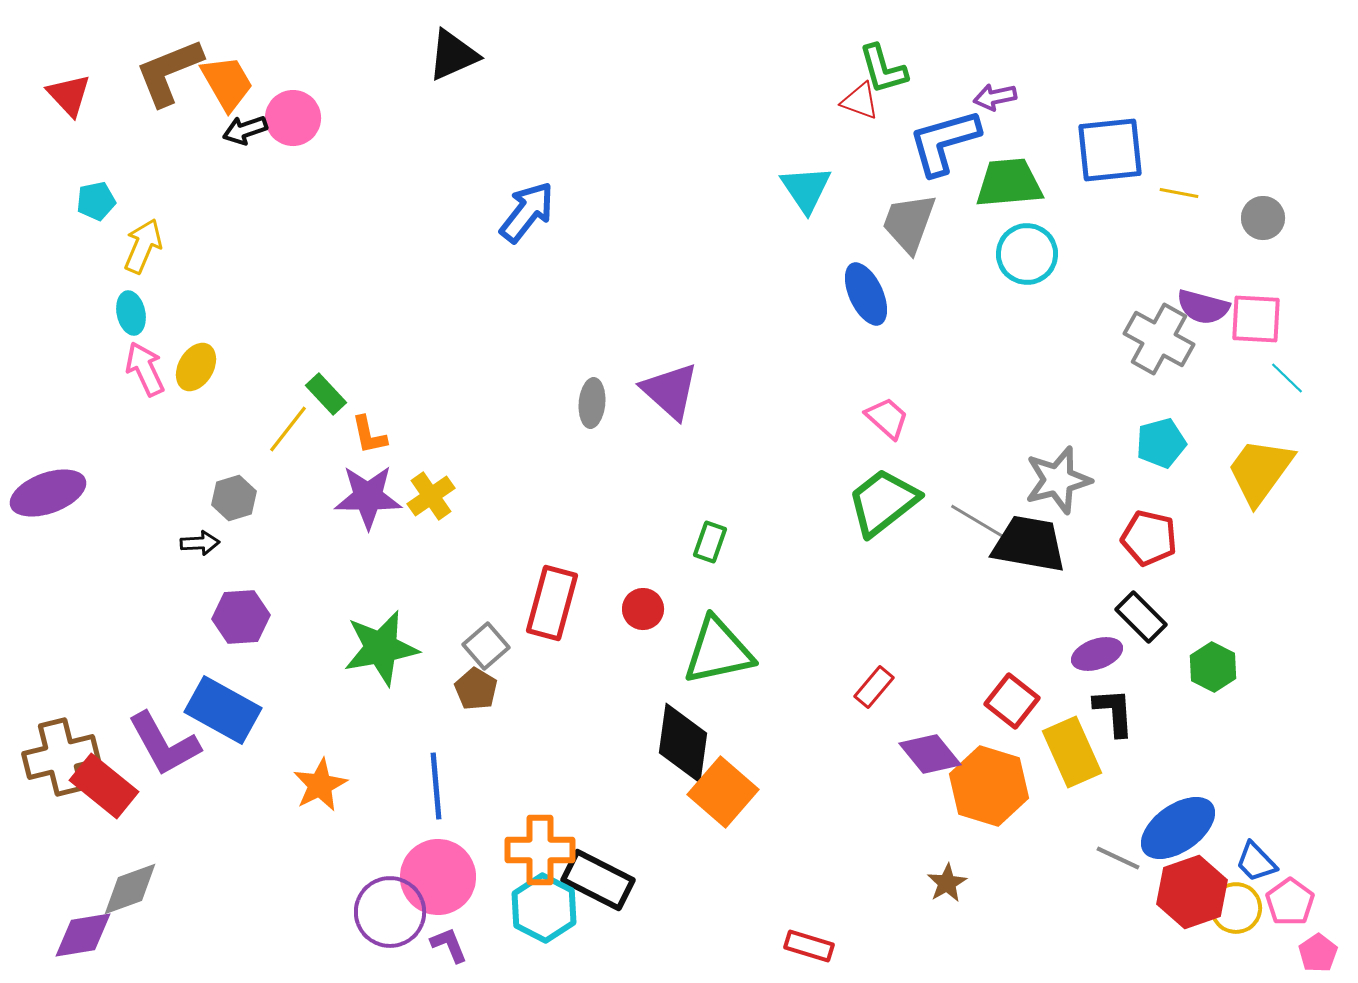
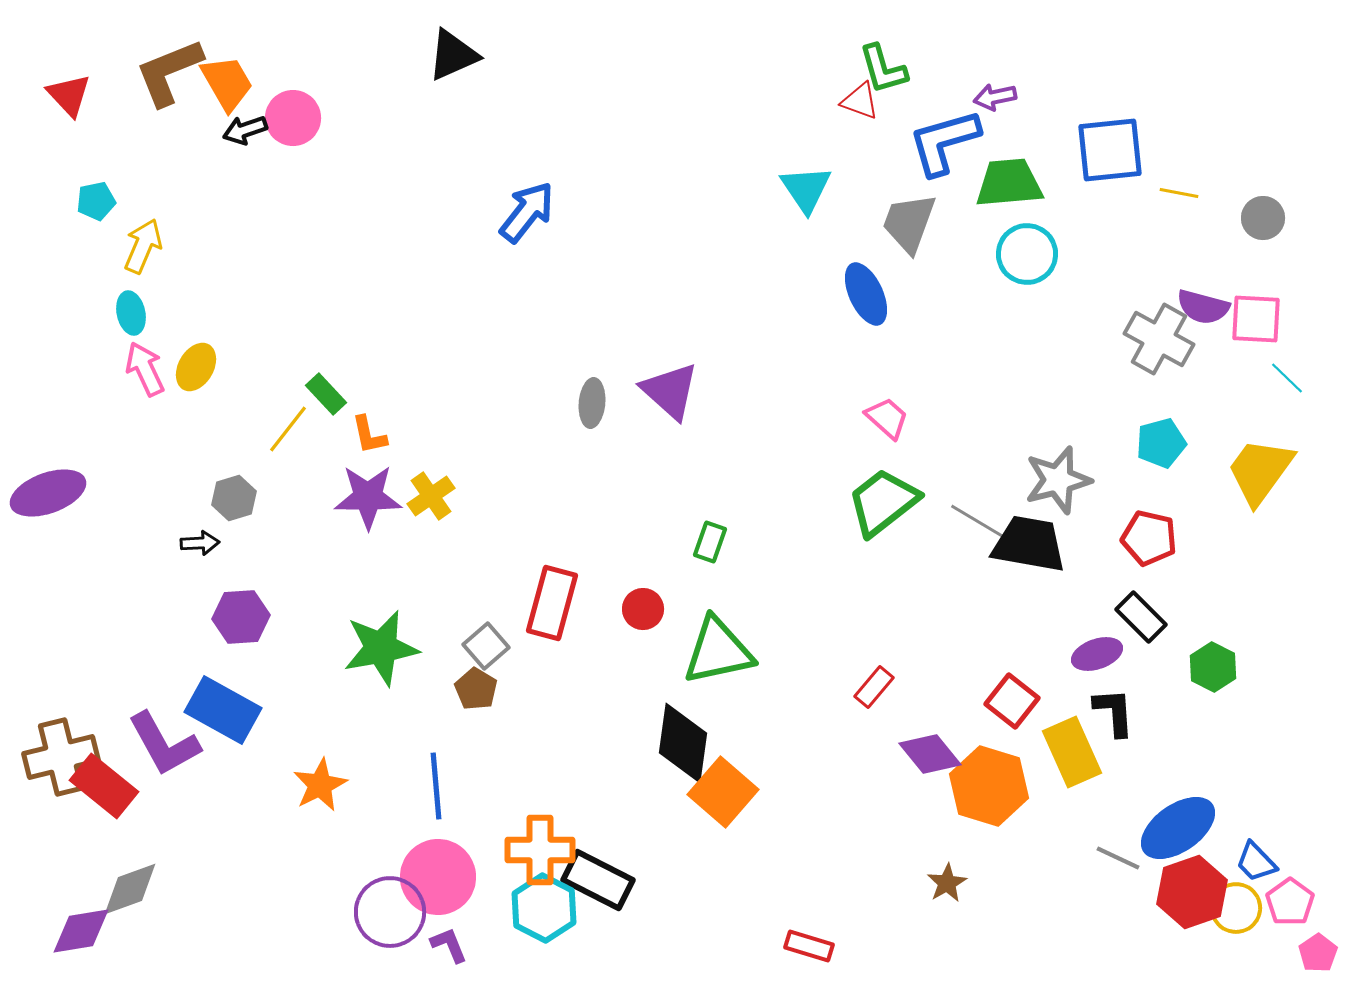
purple diamond at (83, 935): moved 2 px left, 4 px up
